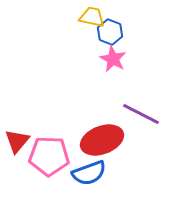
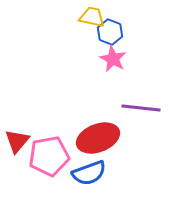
purple line: moved 6 px up; rotated 21 degrees counterclockwise
red ellipse: moved 4 px left, 2 px up
pink pentagon: rotated 12 degrees counterclockwise
